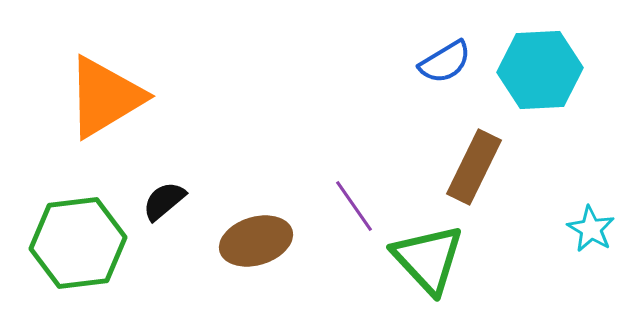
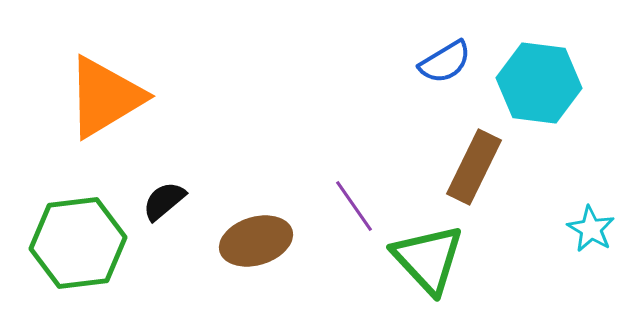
cyan hexagon: moved 1 px left, 13 px down; rotated 10 degrees clockwise
